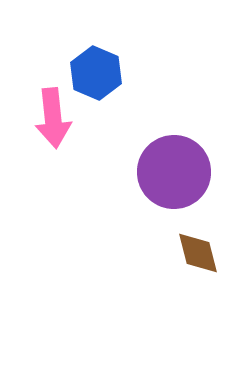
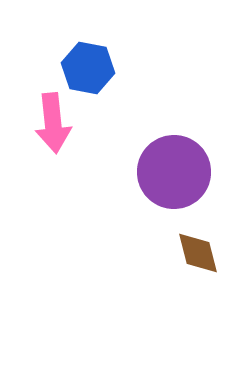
blue hexagon: moved 8 px left, 5 px up; rotated 12 degrees counterclockwise
pink arrow: moved 5 px down
